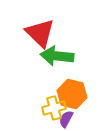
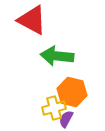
red triangle: moved 8 px left, 13 px up; rotated 16 degrees counterclockwise
orange hexagon: moved 2 px up
